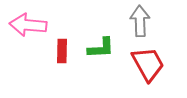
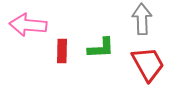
gray arrow: moved 2 px right, 2 px up
